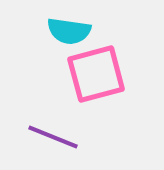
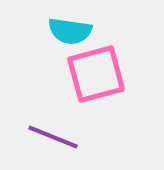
cyan semicircle: moved 1 px right
